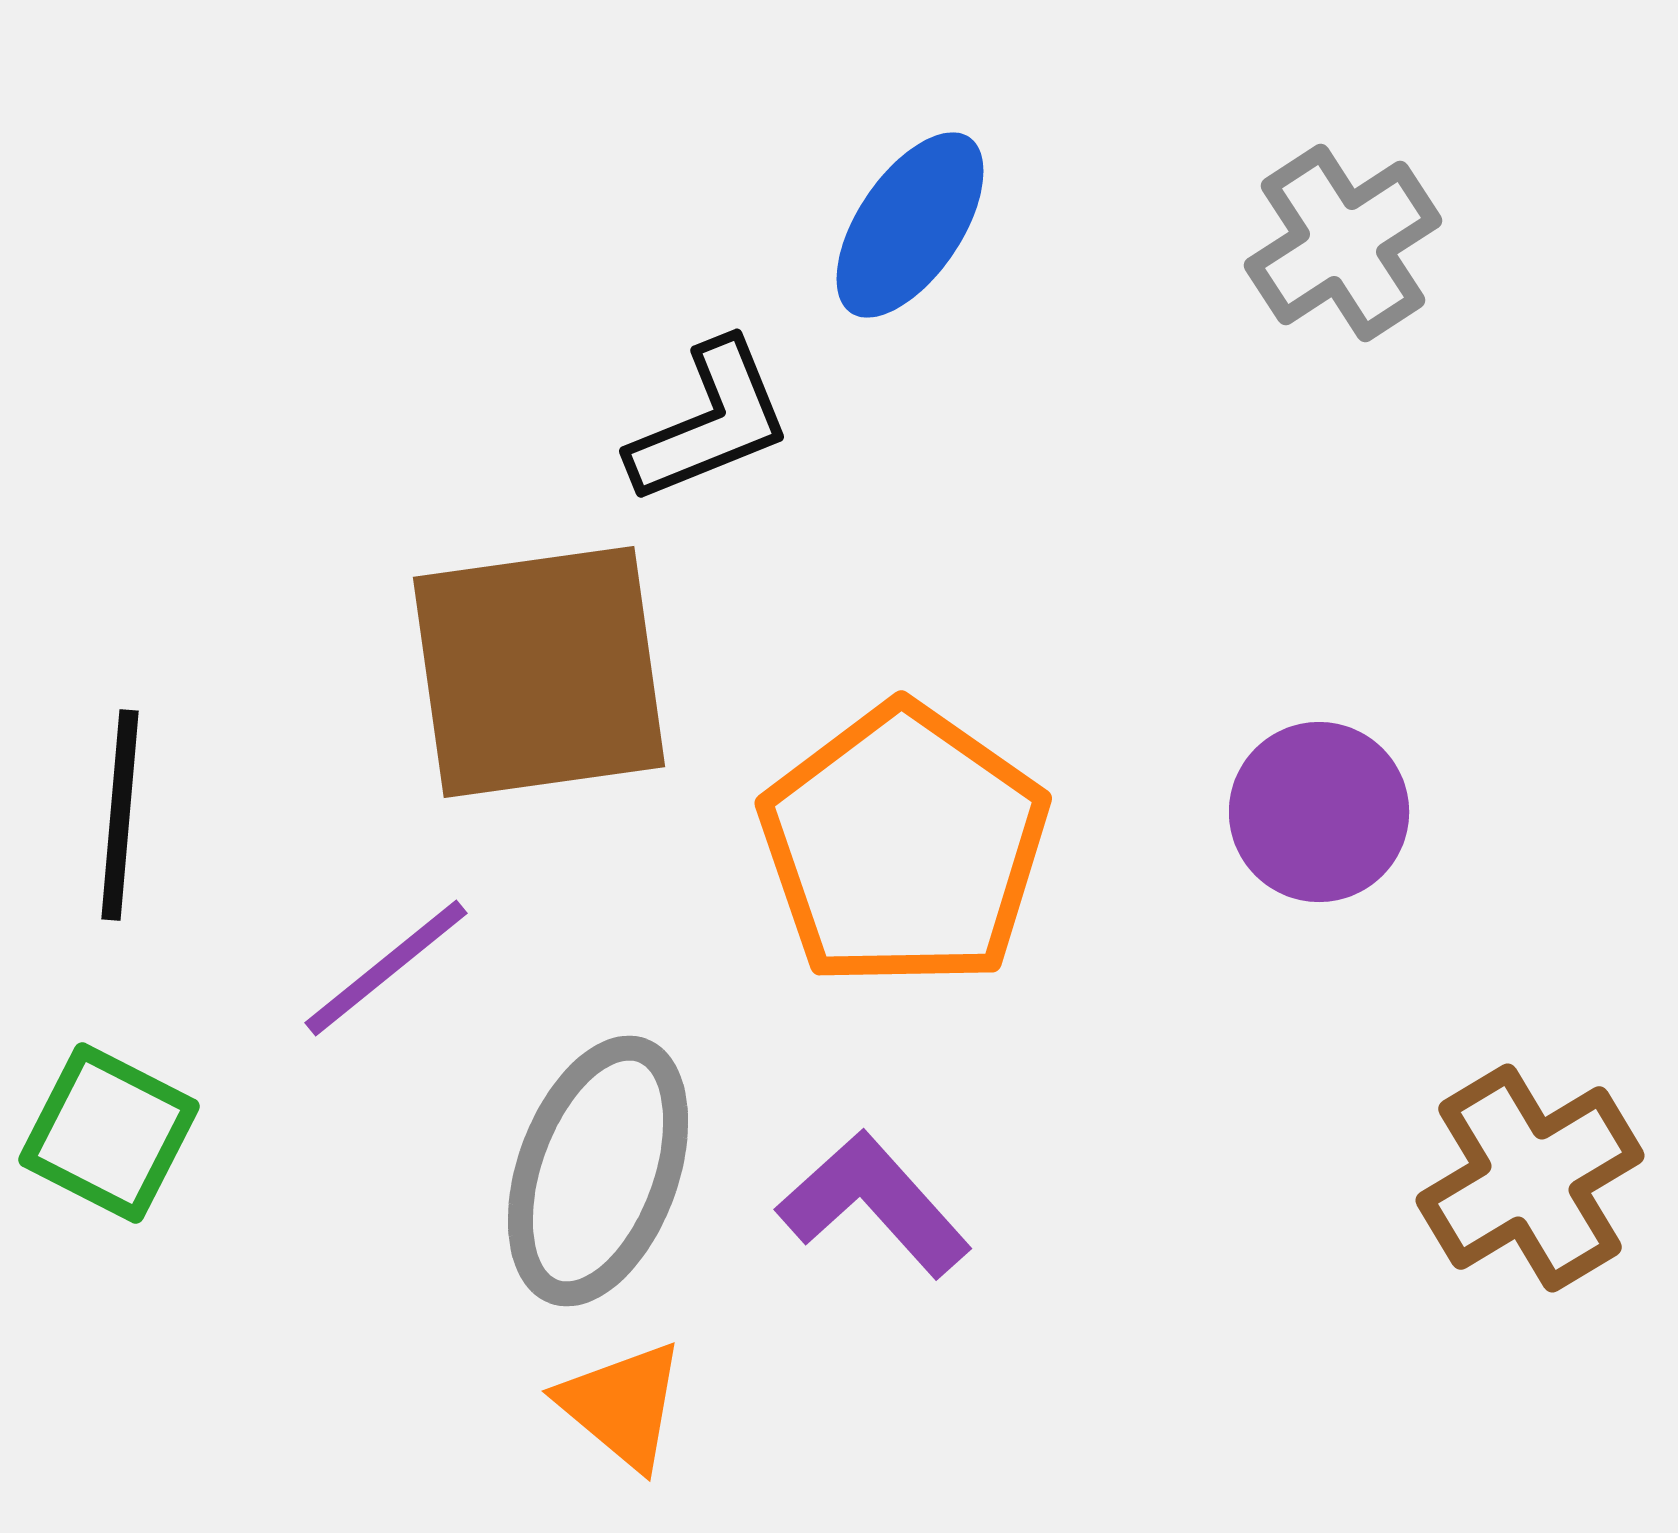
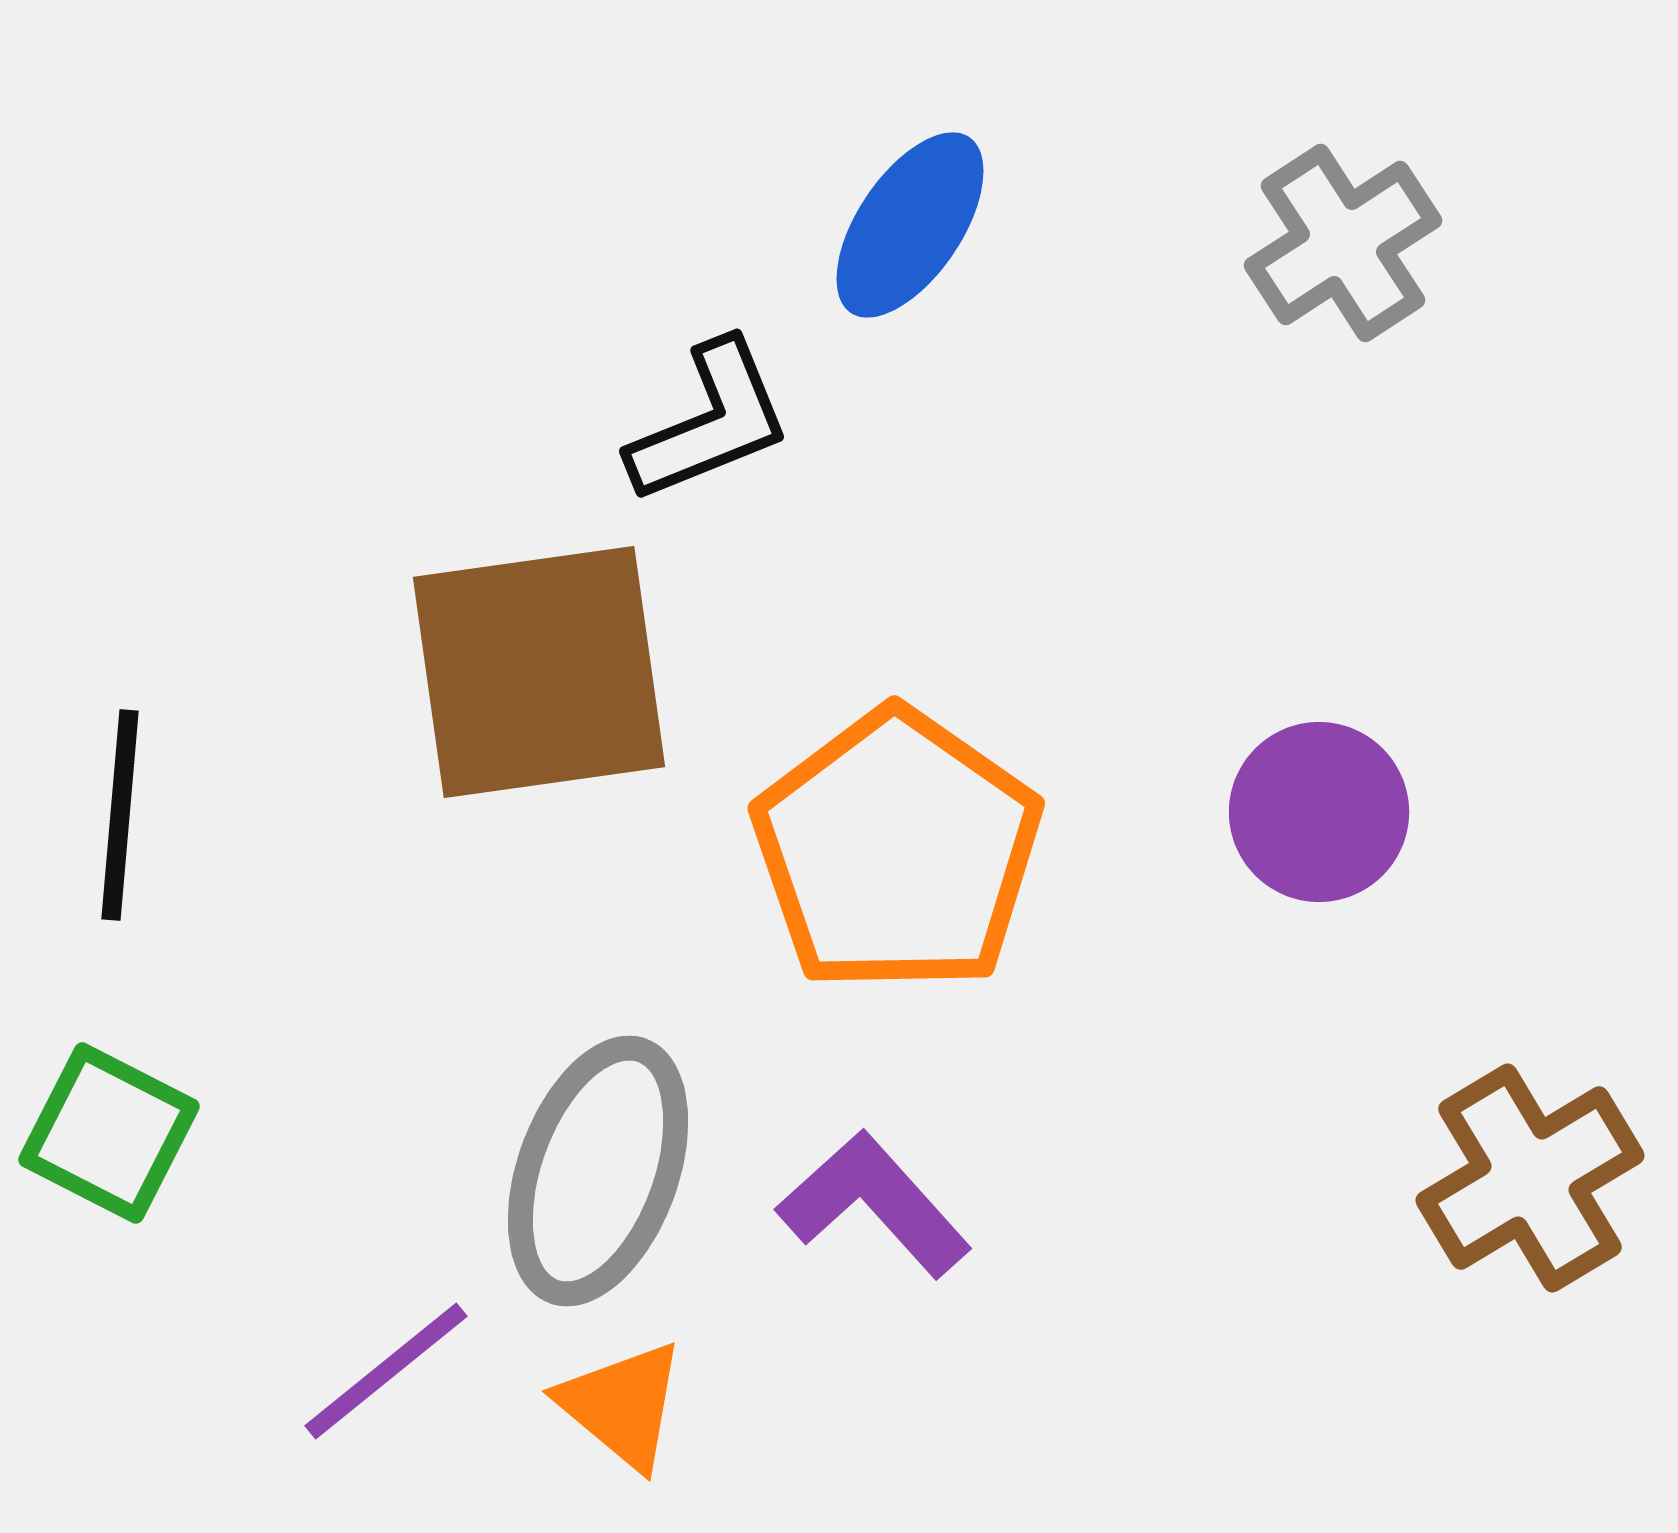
orange pentagon: moved 7 px left, 5 px down
purple line: moved 403 px down
